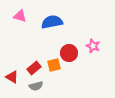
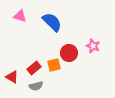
blue semicircle: rotated 55 degrees clockwise
